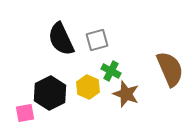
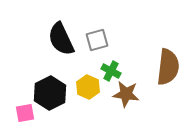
brown semicircle: moved 2 px left, 2 px up; rotated 30 degrees clockwise
brown star: rotated 12 degrees counterclockwise
